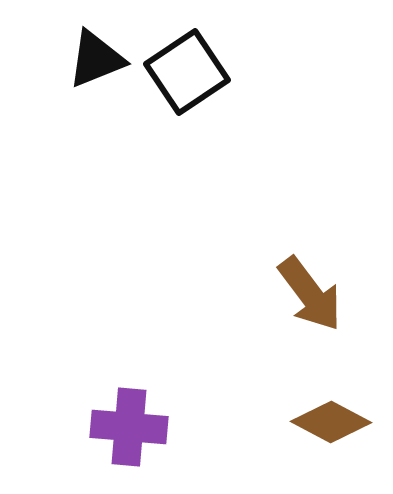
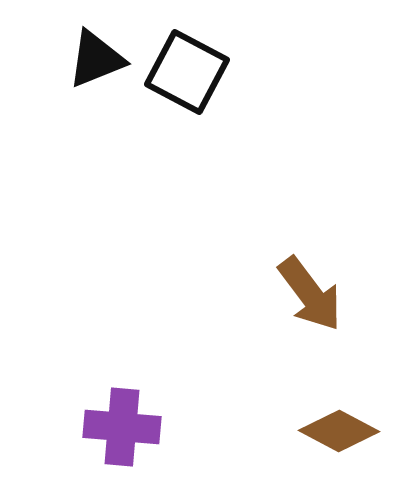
black square: rotated 28 degrees counterclockwise
brown diamond: moved 8 px right, 9 px down
purple cross: moved 7 px left
